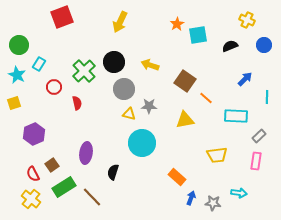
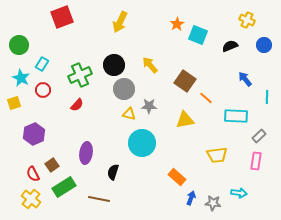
cyan square at (198, 35): rotated 30 degrees clockwise
black circle at (114, 62): moved 3 px down
cyan rectangle at (39, 64): moved 3 px right
yellow arrow at (150, 65): rotated 30 degrees clockwise
green cross at (84, 71): moved 4 px left, 4 px down; rotated 20 degrees clockwise
cyan star at (17, 75): moved 4 px right, 3 px down
blue arrow at (245, 79): rotated 84 degrees counterclockwise
red circle at (54, 87): moved 11 px left, 3 px down
red semicircle at (77, 103): moved 2 px down; rotated 56 degrees clockwise
brown line at (92, 197): moved 7 px right, 2 px down; rotated 35 degrees counterclockwise
